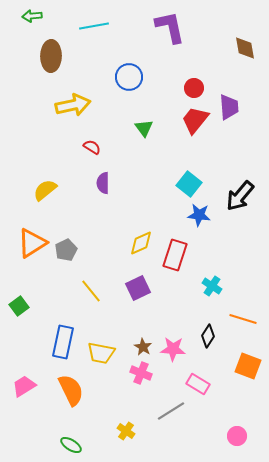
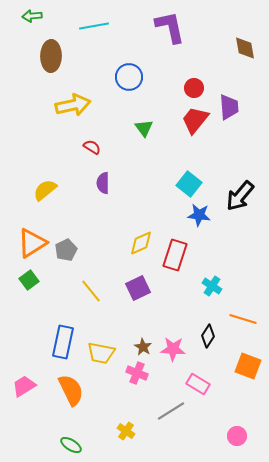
green square: moved 10 px right, 26 px up
pink cross: moved 4 px left
